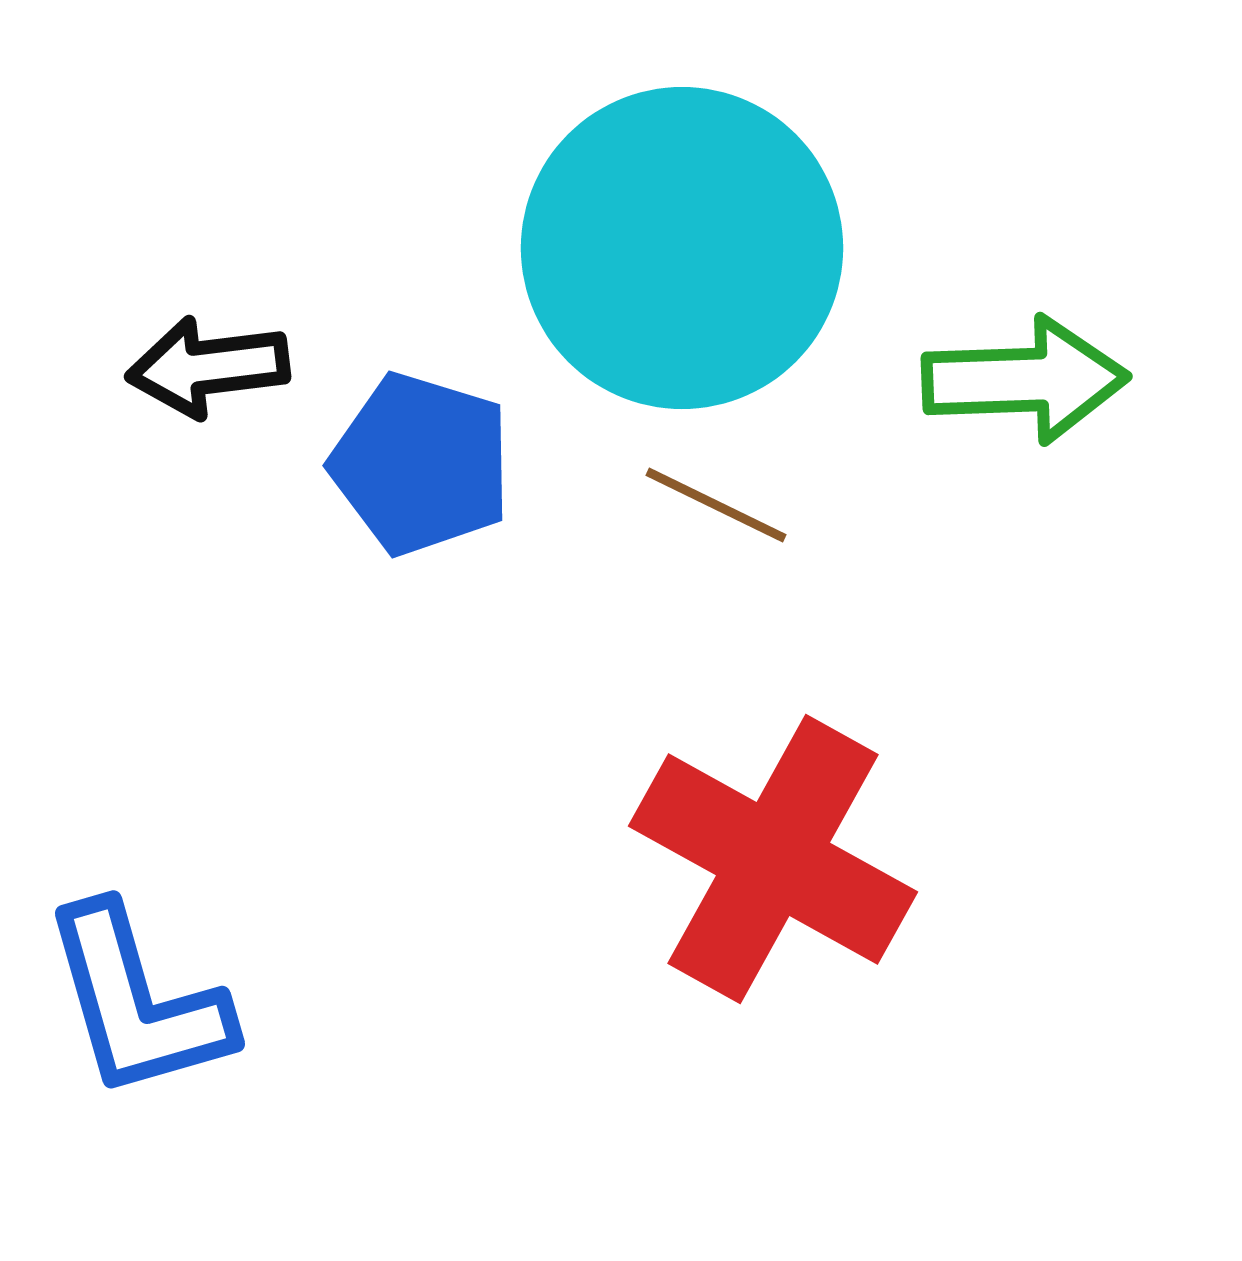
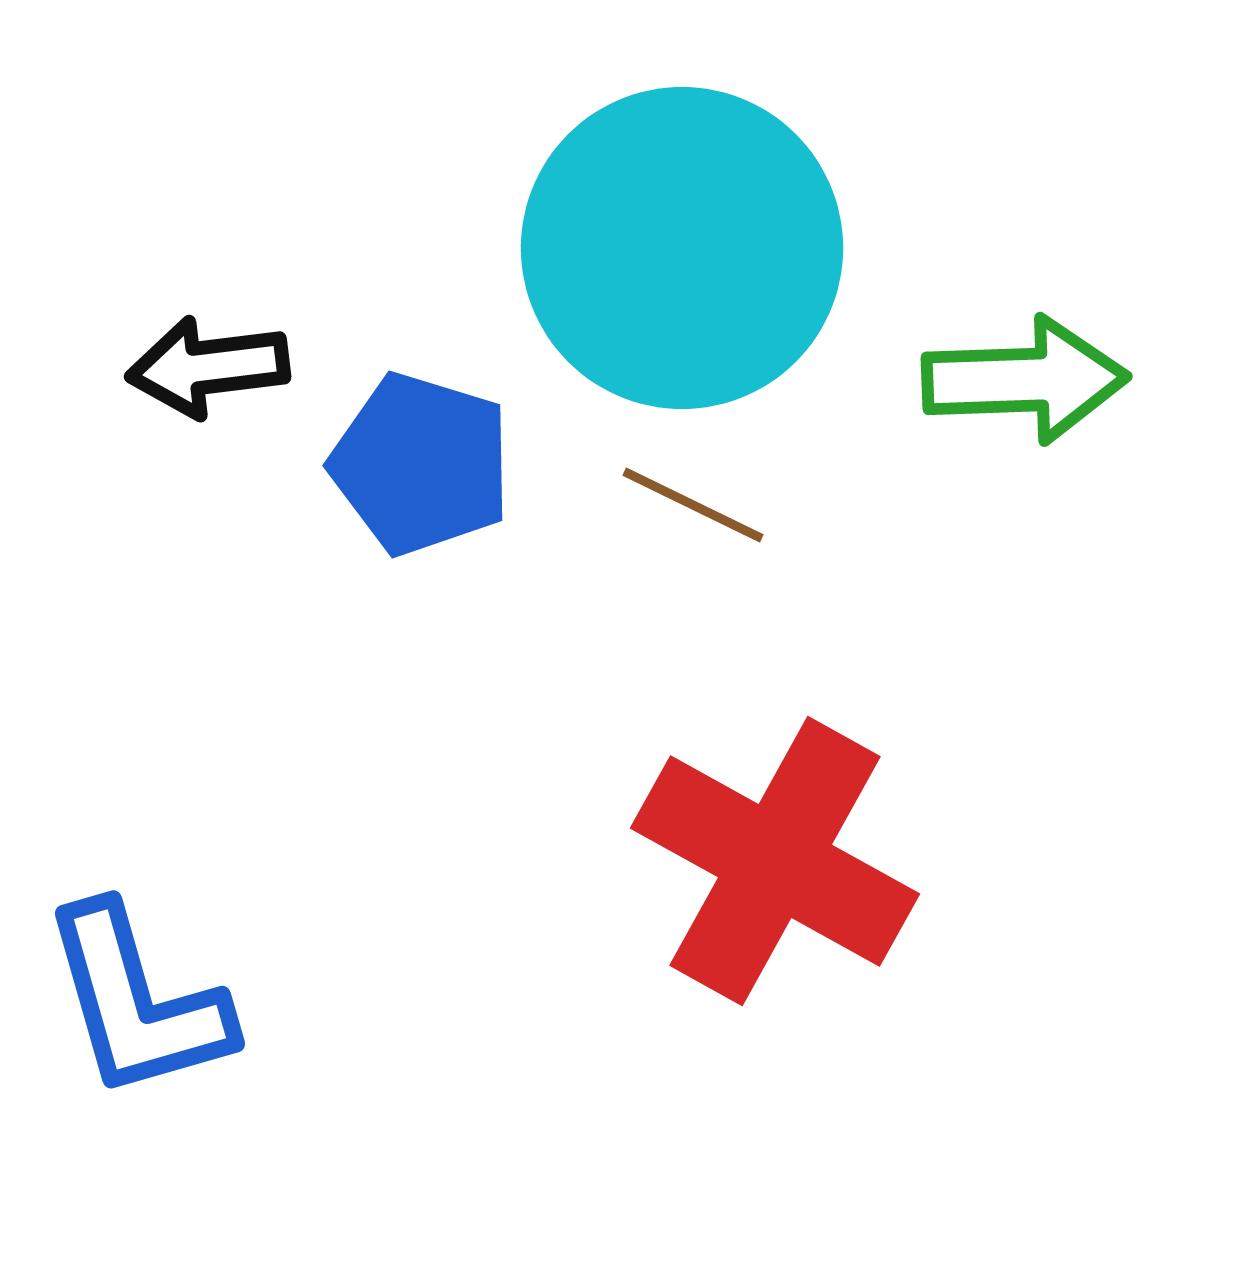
brown line: moved 23 px left
red cross: moved 2 px right, 2 px down
